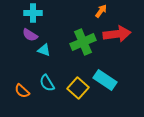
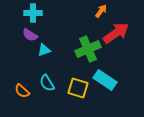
red arrow: moved 1 px left, 1 px up; rotated 28 degrees counterclockwise
green cross: moved 5 px right, 7 px down
cyan triangle: rotated 40 degrees counterclockwise
yellow square: rotated 25 degrees counterclockwise
